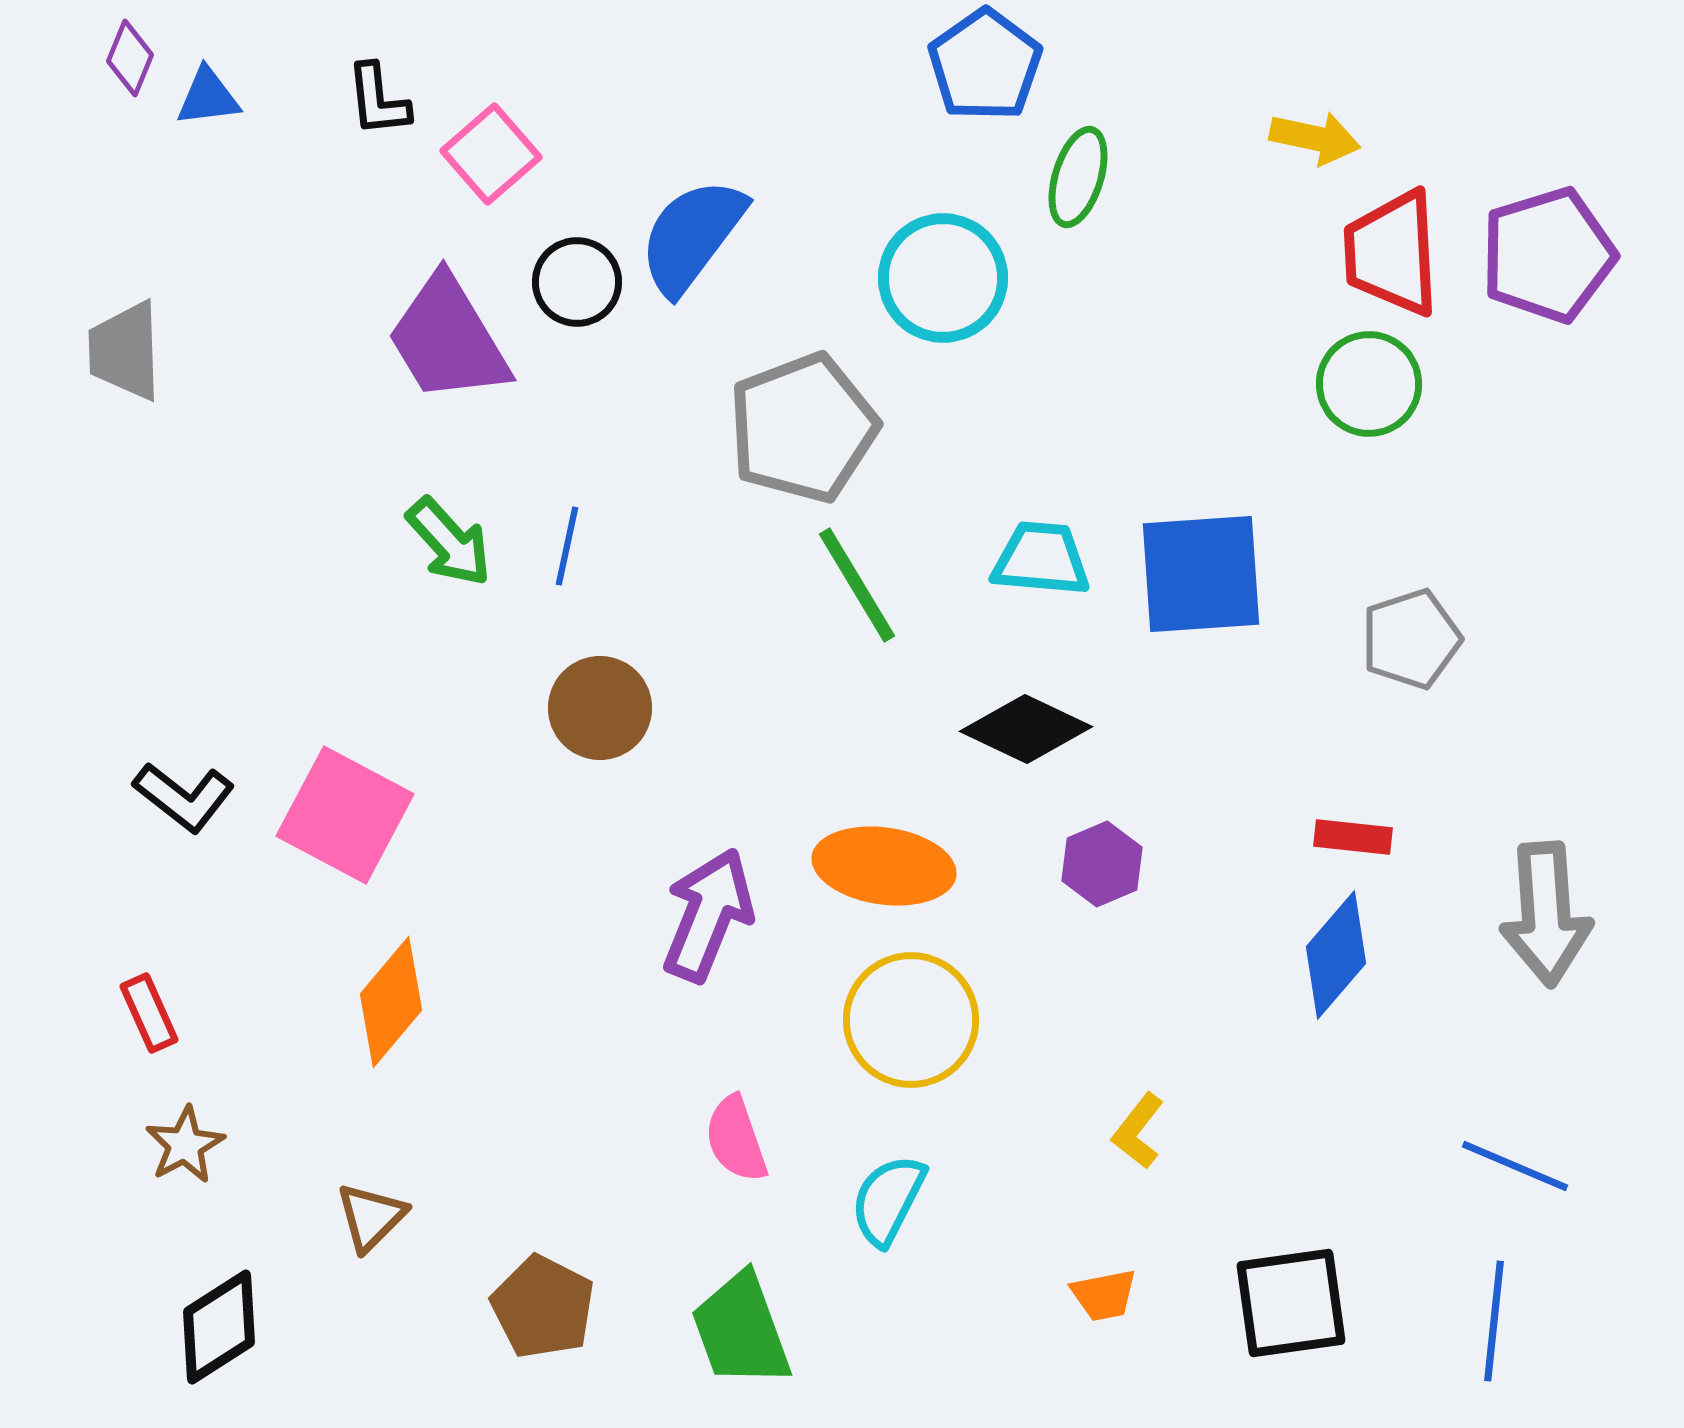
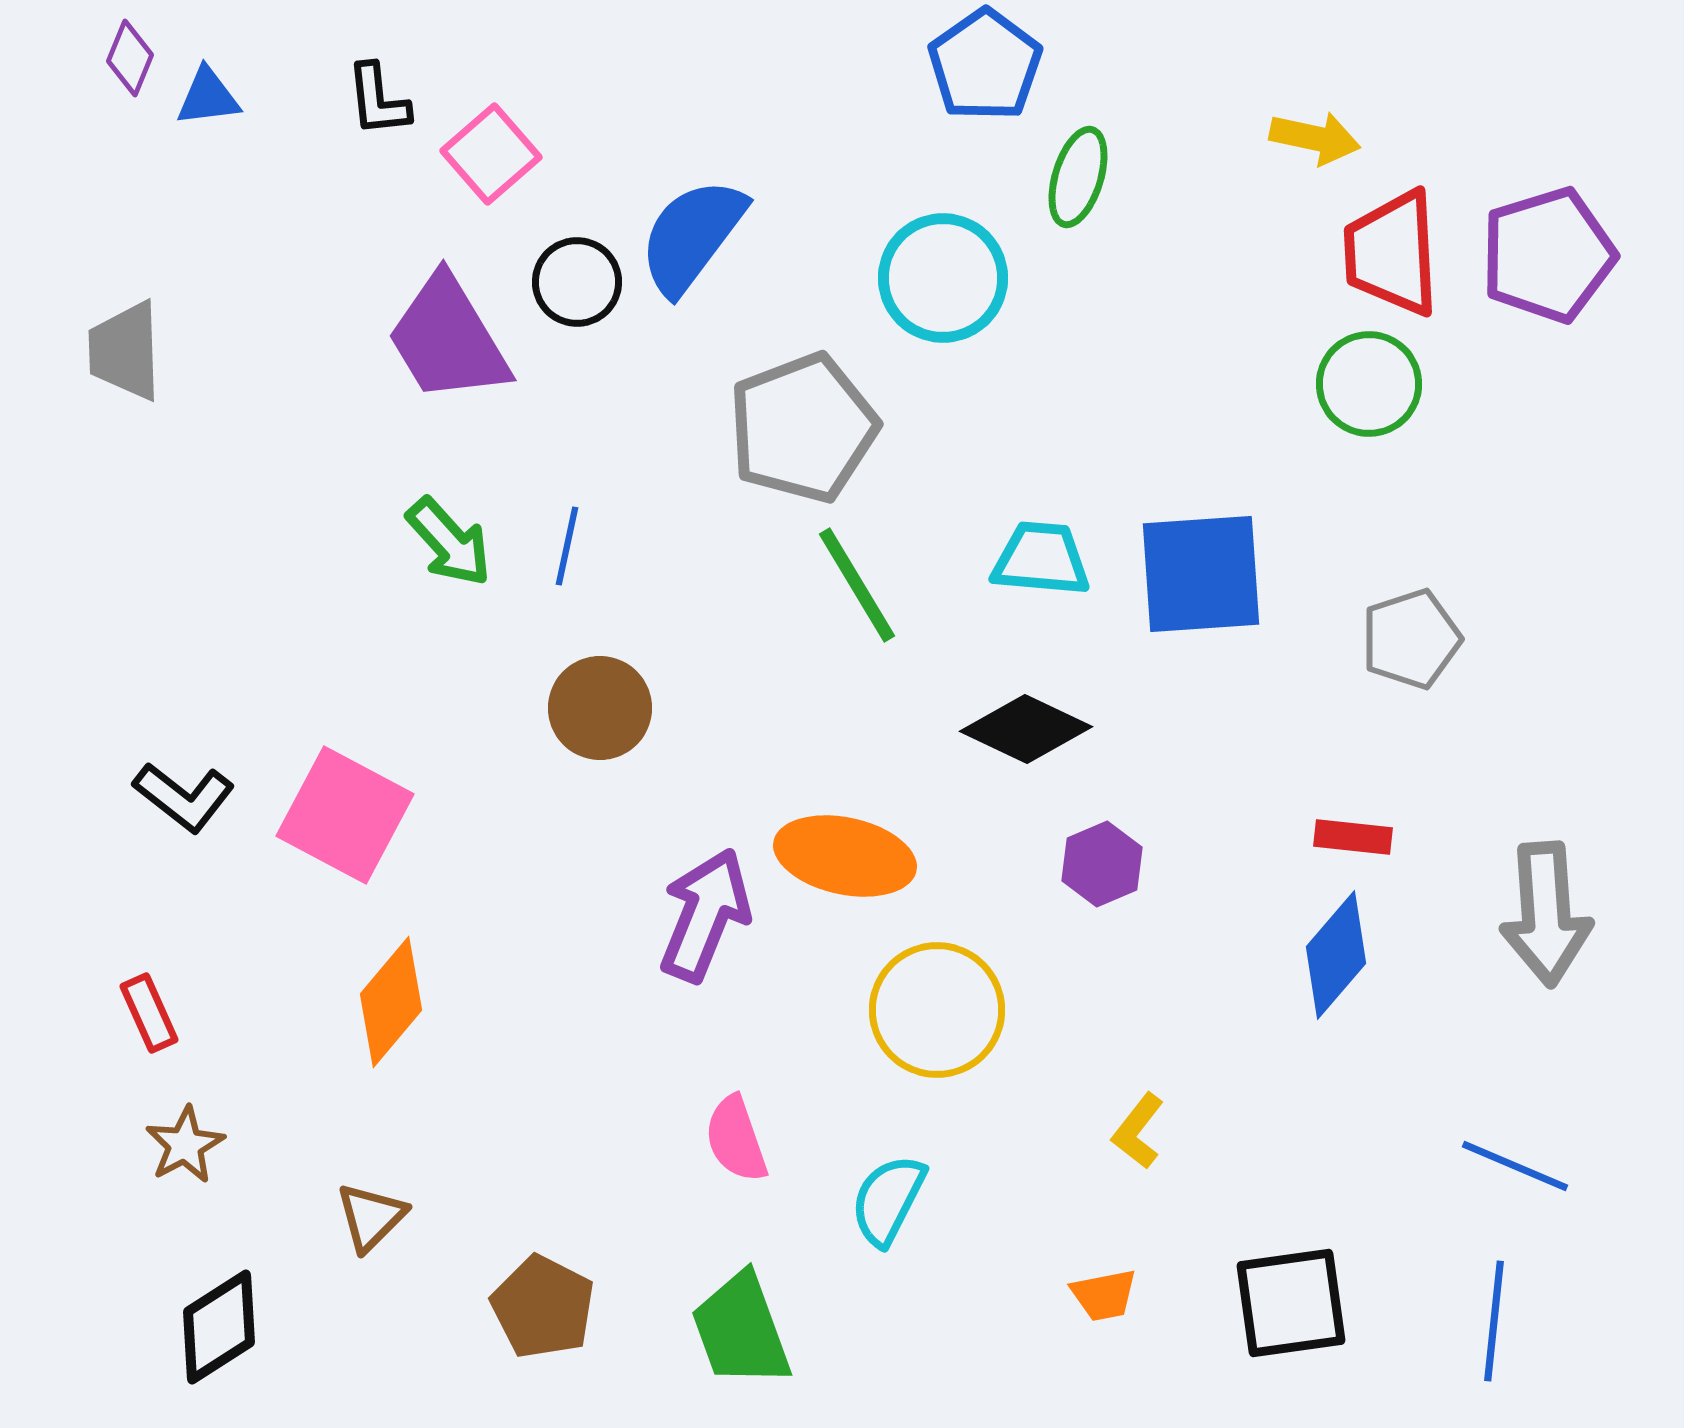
orange ellipse at (884, 866): moved 39 px left, 10 px up; rotated 4 degrees clockwise
purple arrow at (708, 915): moved 3 px left
yellow circle at (911, 1020): moved 26 px right, 10 px up
